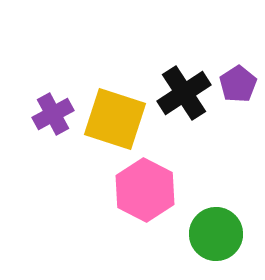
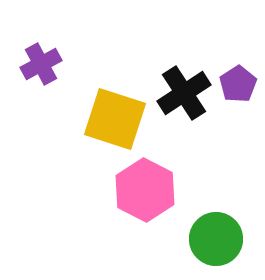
purple cross: moved 12 px left, 50 px up
green circle: moved 5 px down
